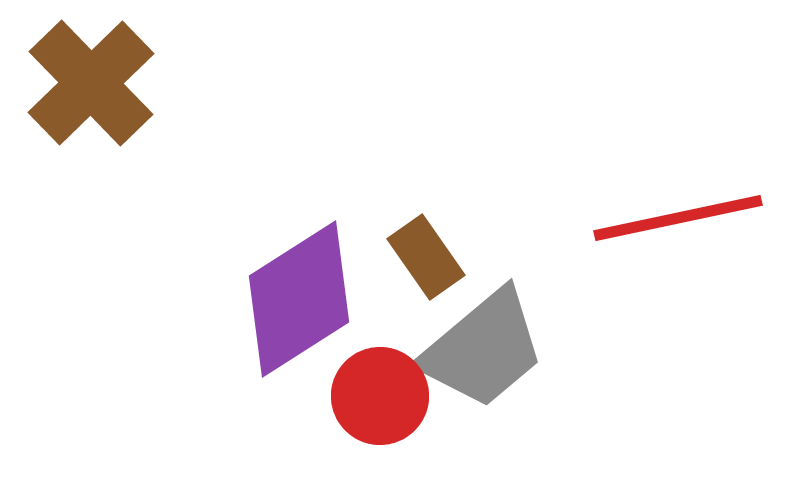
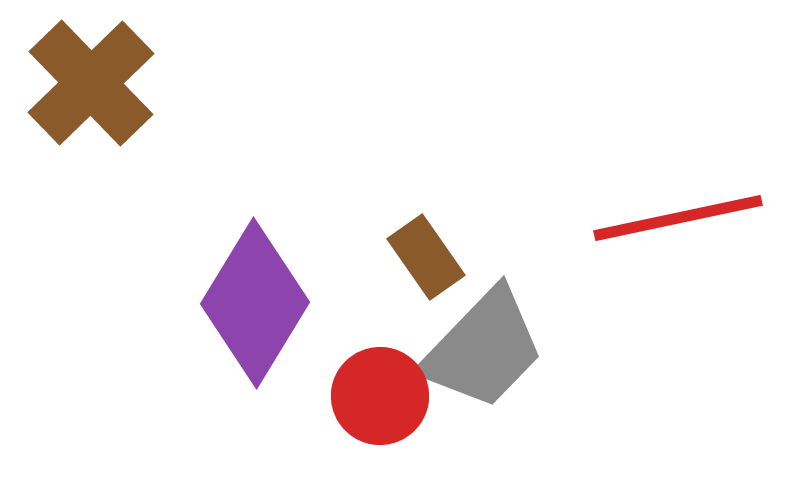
purple diamond: moved 44 px left, 4 px down; rotated 26 degrees counterclockwise
gray trapezoid: rotated 6 degrees counterclockwise
